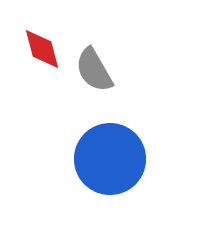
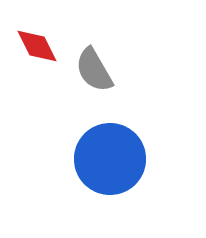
red diamond: moved 5 px left, 3 px up; rotated 12 degrees counterclockwise
